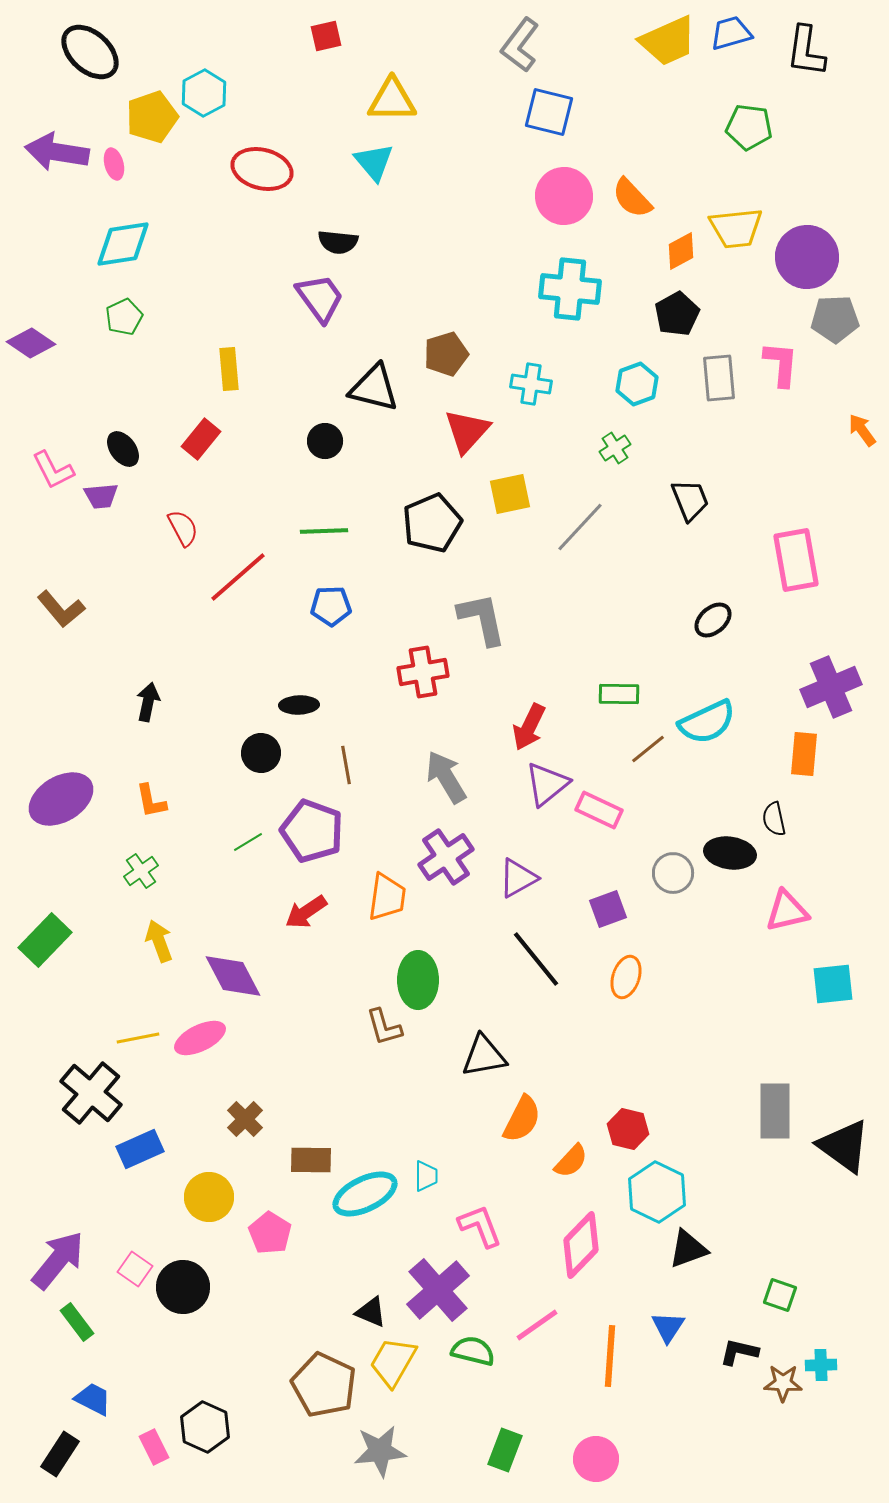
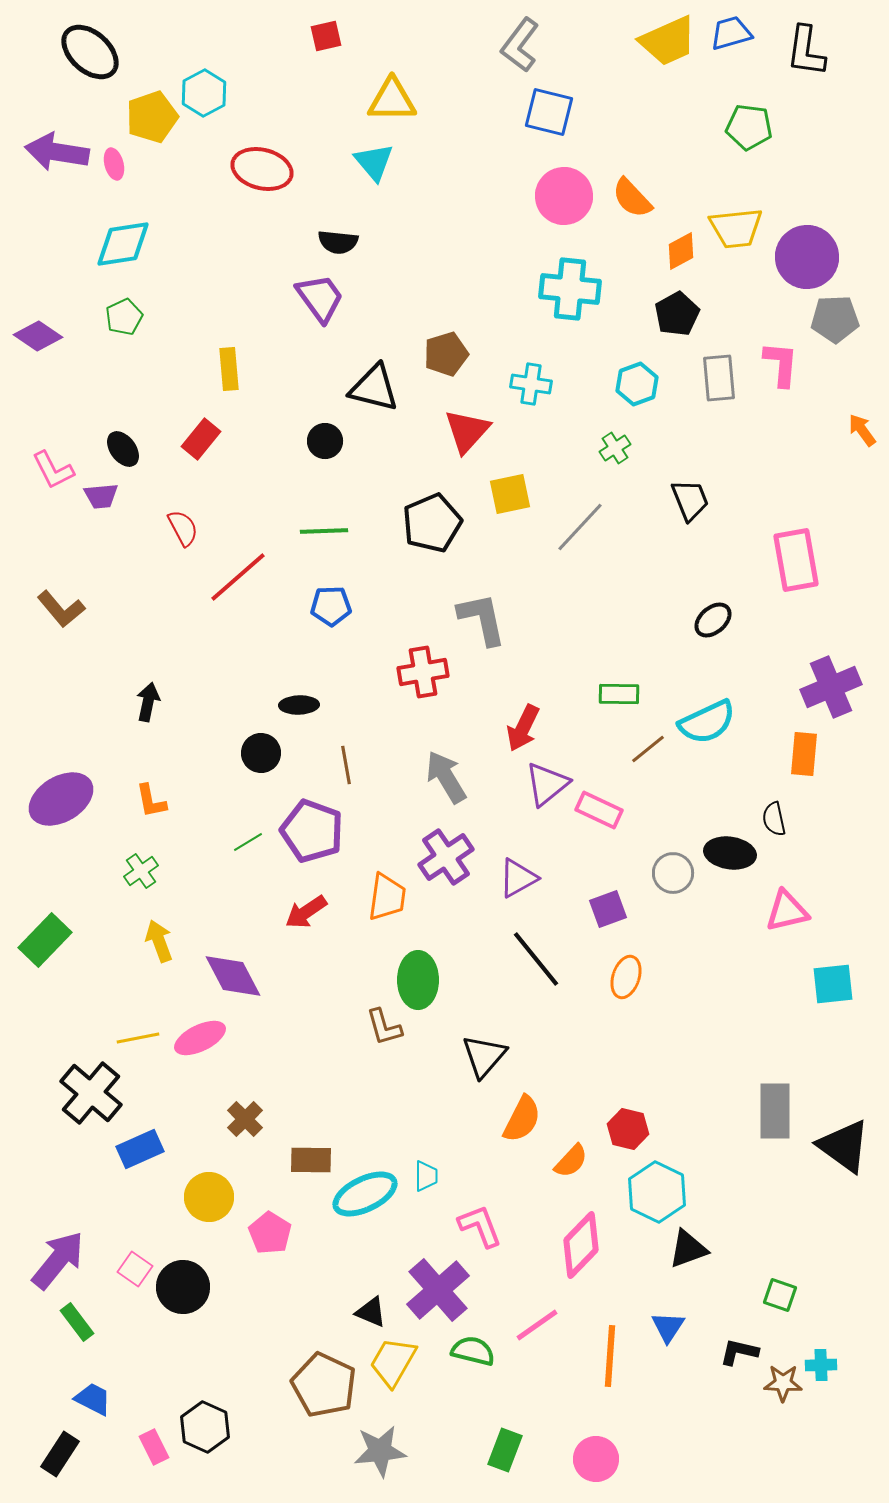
purple diamond at (31, 343): moved 7 px right, 7 px up
red arrow at (529, 727): moved 6 px left, 1 px down
black triangle at (484, 1056): rotated 39 degrees counterclockwise
